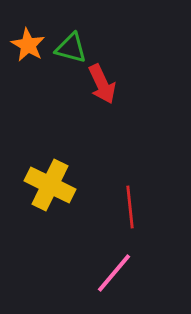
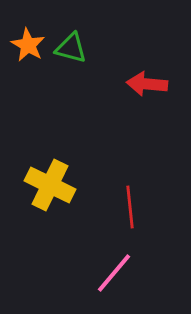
red arrow: moved 45 px right; rotated 120 degrees clockwise
